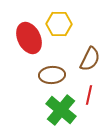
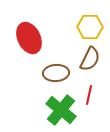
yellow hexagon: moved 31 px right, 3 px down
brown ellipse: moved 4 px right, 2 px up
